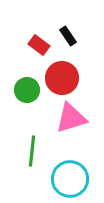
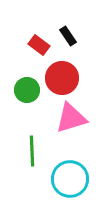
green line: rotated 8 degrees counterclockwise
